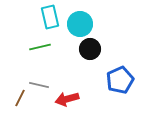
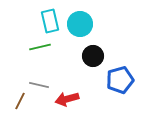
cyan rectangle: moved 4 px down
black circle: moved 3 px right, 7 px down
blue pentagon: rotated 8 degrees clockwise
brown line: moved 3 px down
